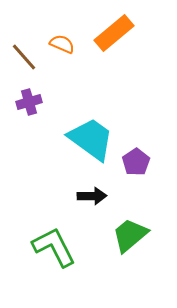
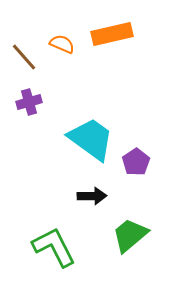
orange rectangle: moved 2 px left, 1 px down; rotated 27 degrees clockwise
